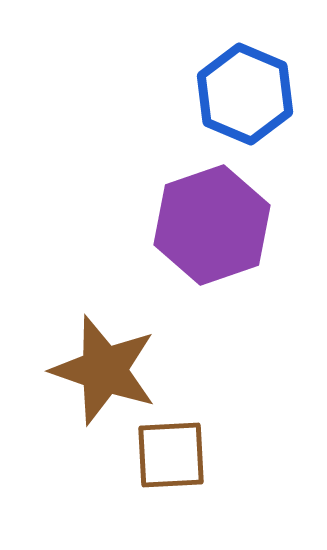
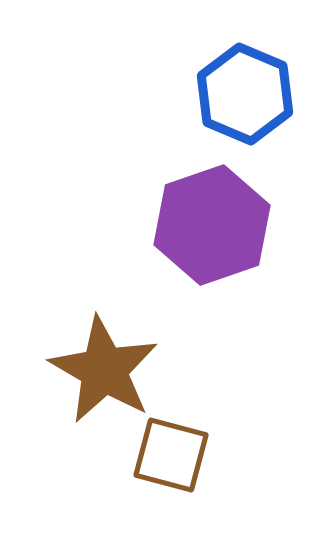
brown star: rotated 11 degrees clockwise
brown square: rotated 18 degrees clockwise
